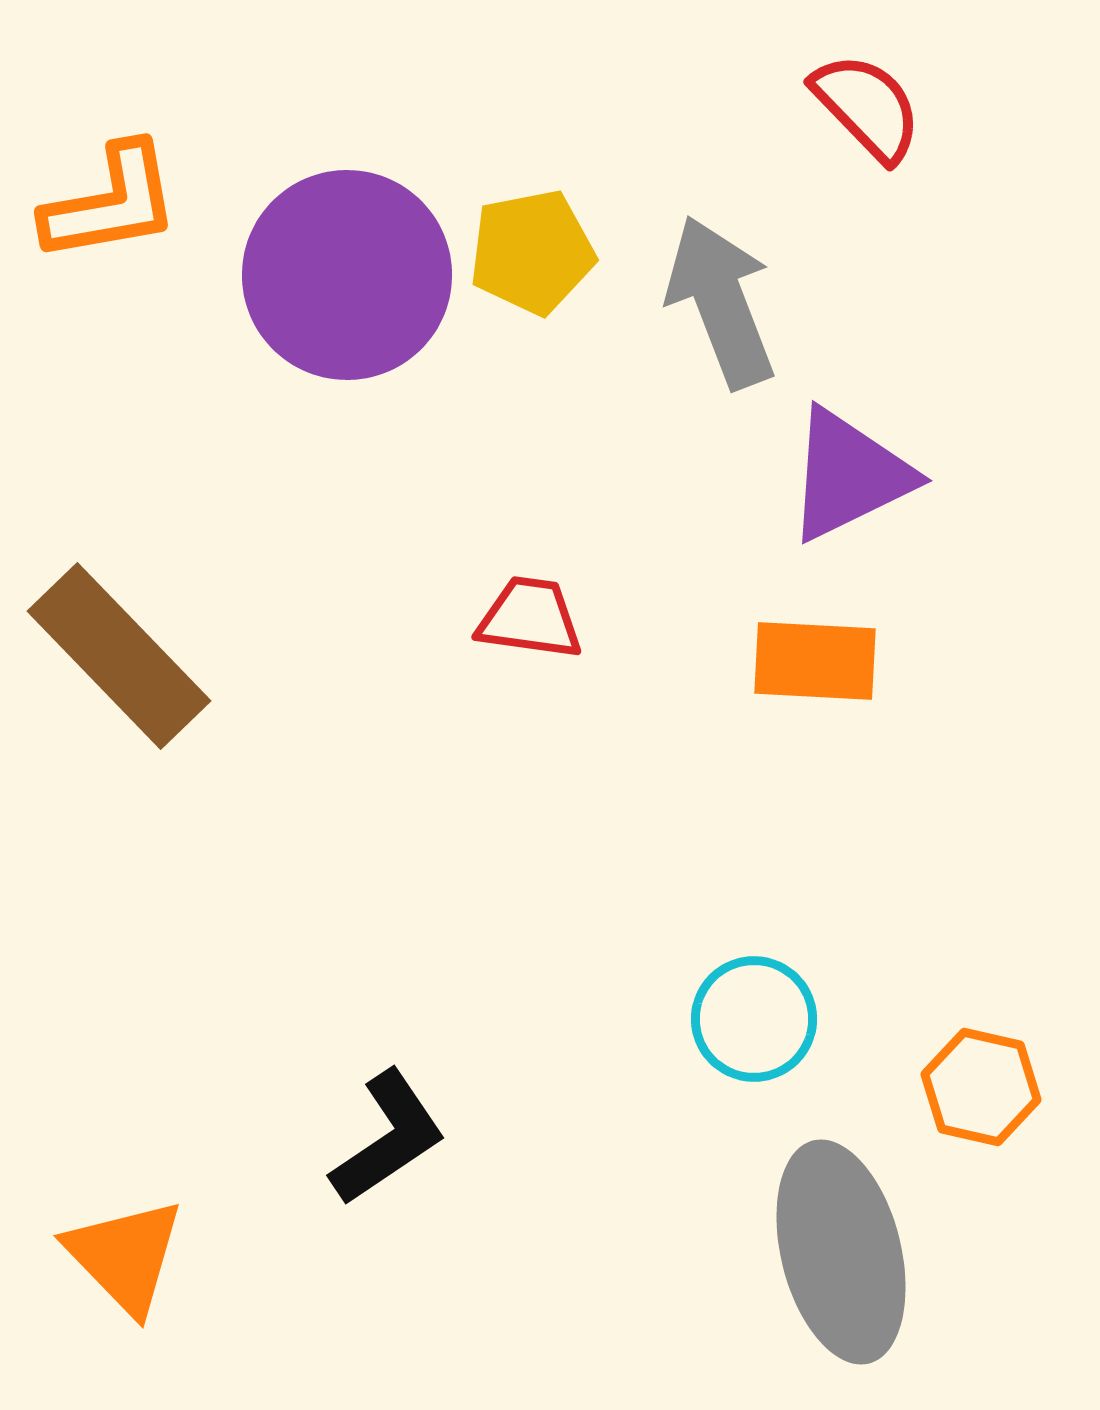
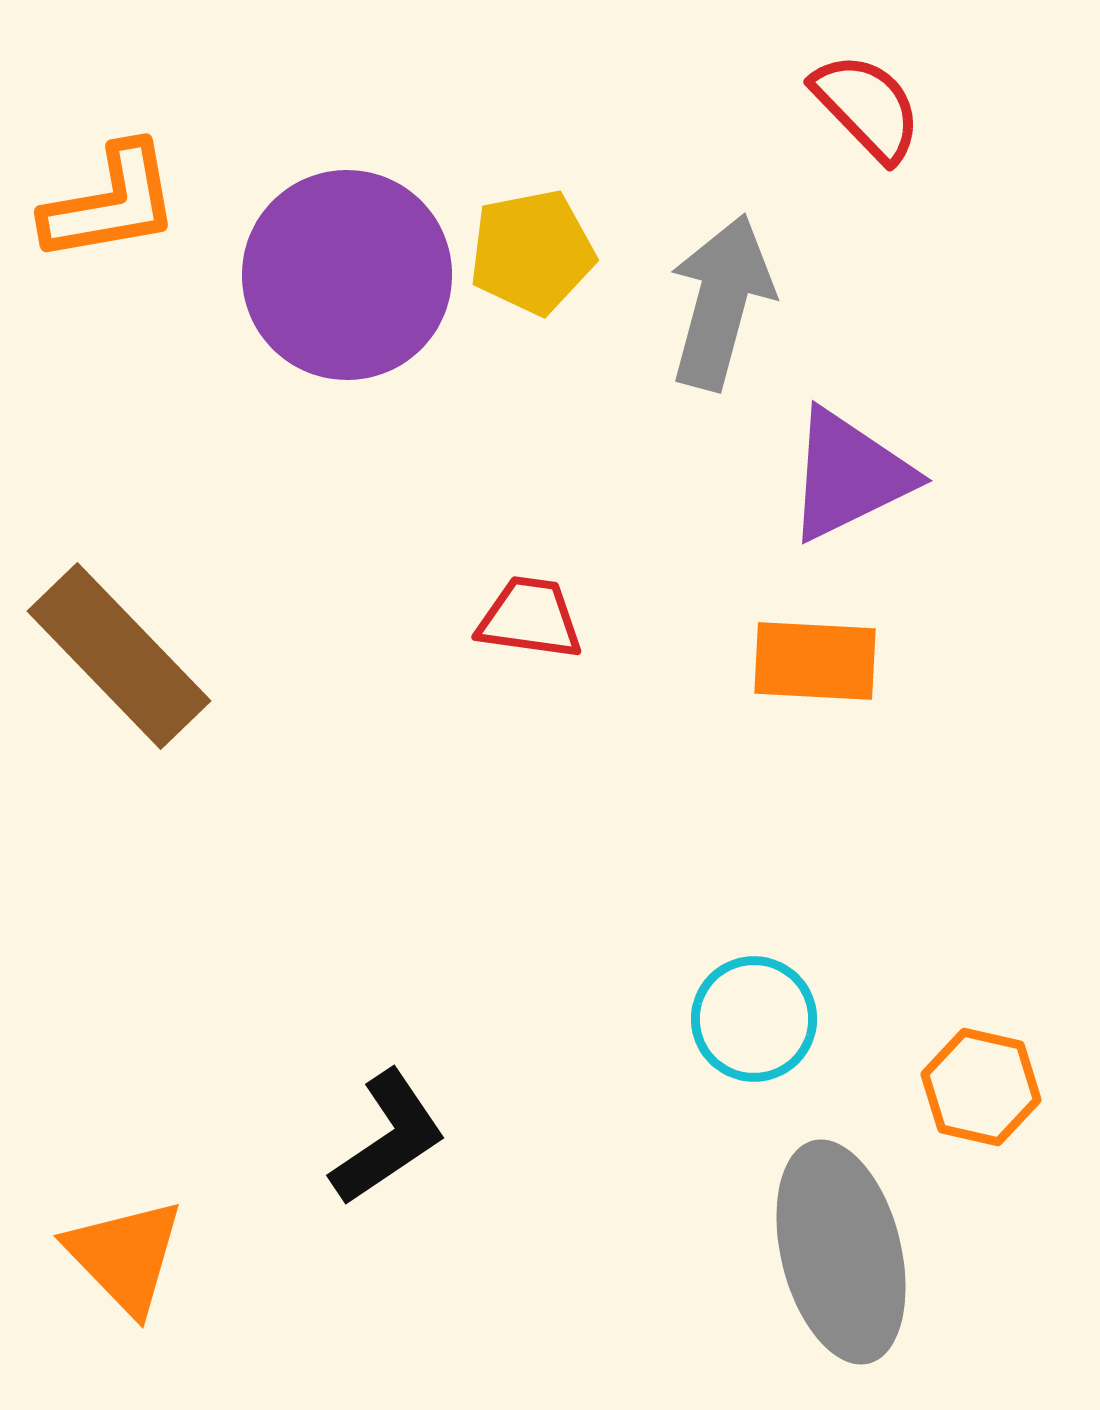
gray arrow: rotated 36 degrees clockwise
